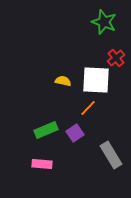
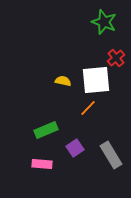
white square: rotated 8 degrees counterclockwise
purple square: moved 15 px down
